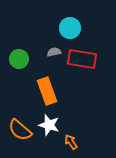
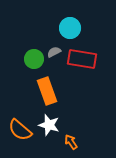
gray semicircle: rotated 16 degrees counterclockwise
green circle: moved 15 px right
